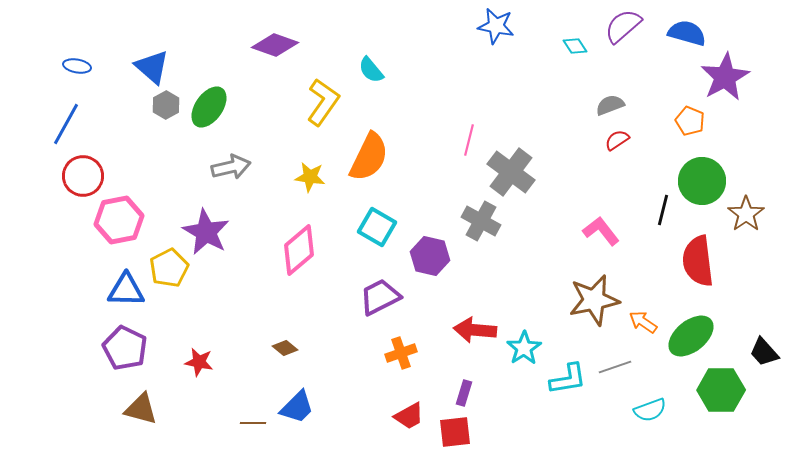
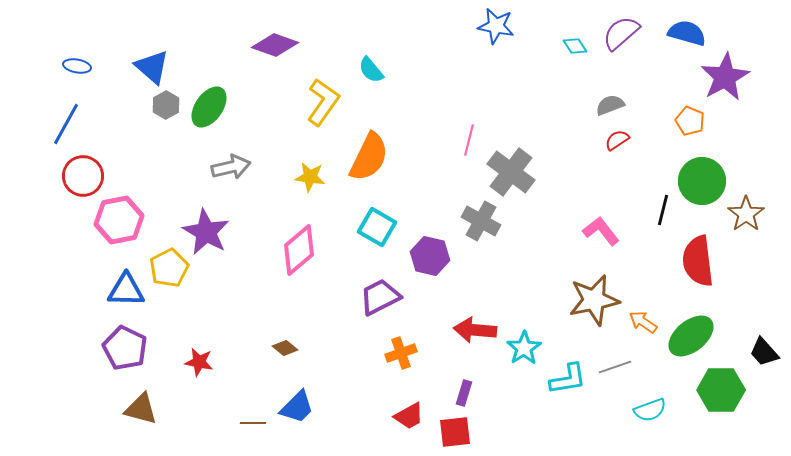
purple semicircle at (623, 26): moved 2 px left, 7 px down
